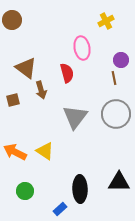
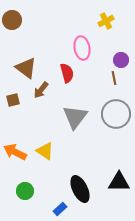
brown arrow: rotated 54 degrees clockwise
black ellipse: rotated 24 degrees counterclockwise
